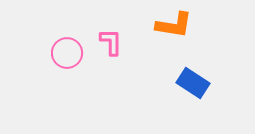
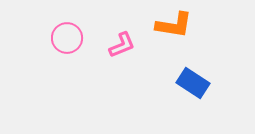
pink L-shape: moved 11 px right, 3 px down; rotated 68 degrees clockwise
pink circle: moved 15 px up
